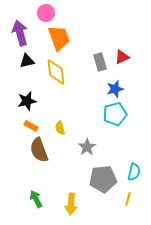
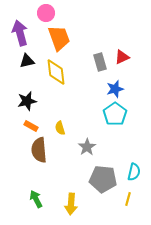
cyan pentagon: rotated 20 degrees counterclockwise
brown semicircle: rotated 15 degrees clockwise
gray pentagon: rotated 12 degrees clockwise
